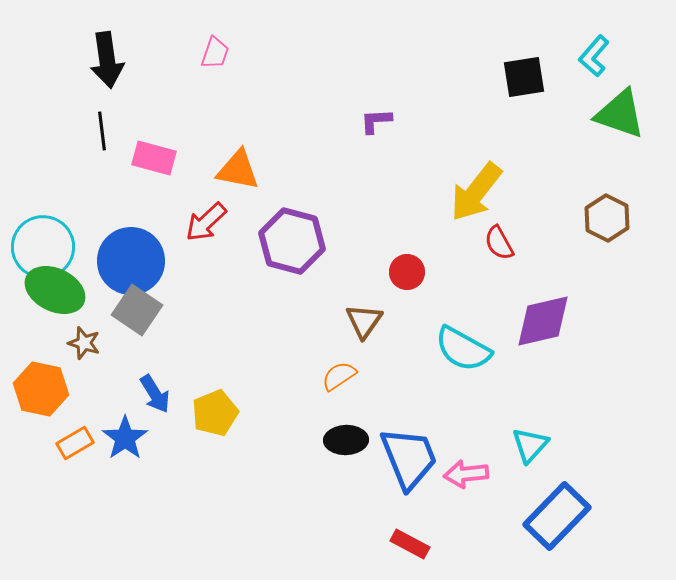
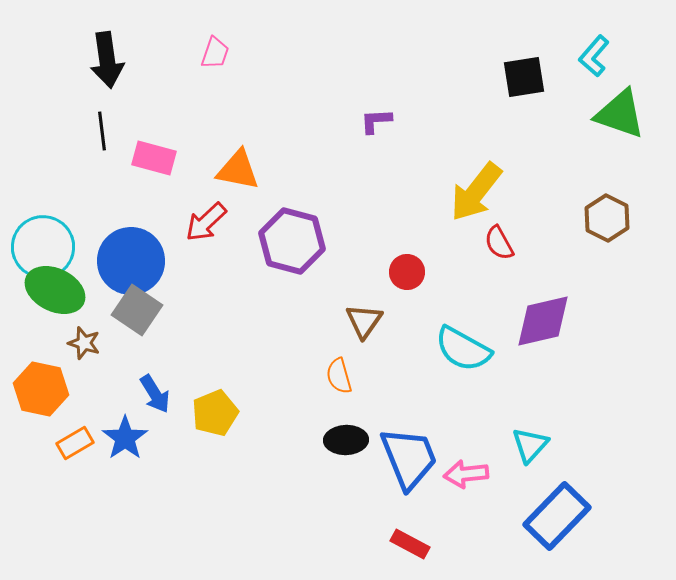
orange semicircle: rotated 72 degrees counterclockwise
